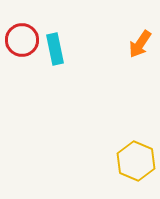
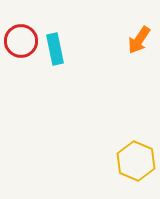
red circle: moved 1 px left, 1 px down
orange arrow: moved 1 px left, 4 px up
